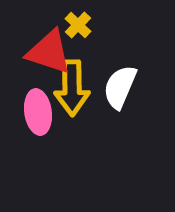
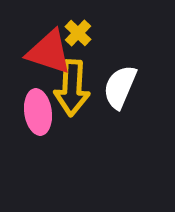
yellow cross: moved 8 px down
yellow arrow: rotated 4 degrees clockwise
